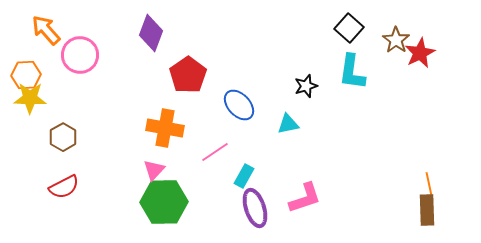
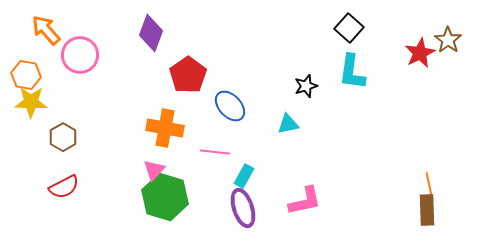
brown star: moved 52 px right
orange hexagon: rotated 12 degrees clockwise
yellow star: moved 1 px right, 4 px down
blue ellipse: moved 9 px left, 1 px down
pink line: rotated 40 degrees clockwise
pink L-shape: moved 3 px down; rotated 6 degrees clockwise
green hexagon: moved 1 px right, 5 px up; rotated 18 degrees clockwise
purple ellipse: moved 12 px left
